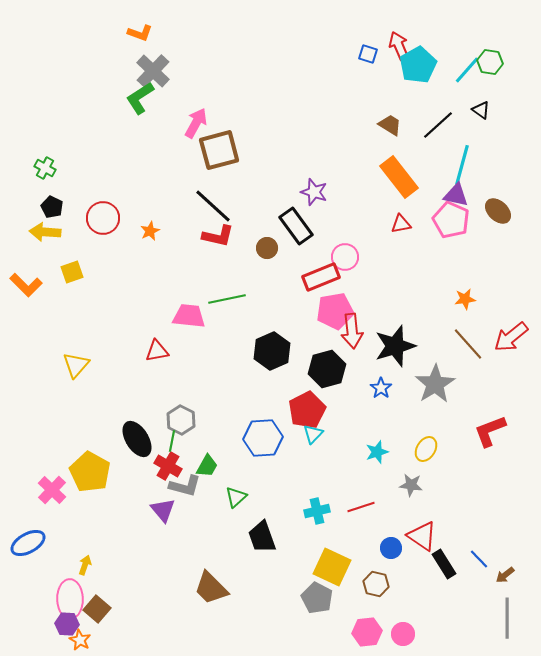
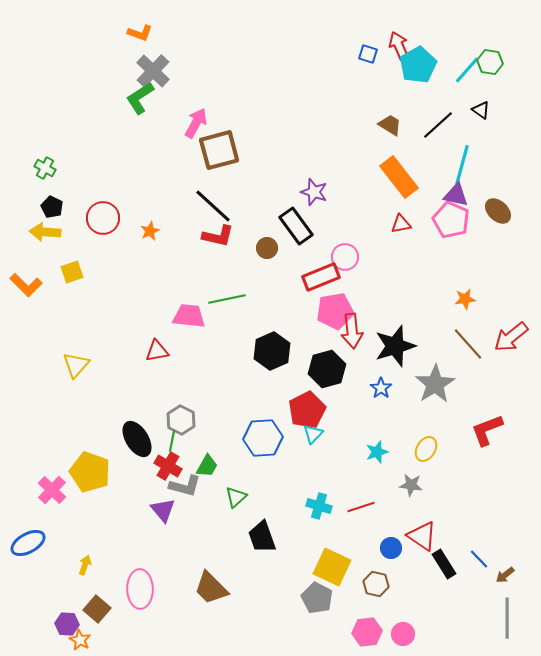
red L-shape at (490, 431): moved 3 px left, 1 px up
yellow pentagon at (90, 472): rotated 9 degrees counterclockwise
cyan cross at (317, 511): moved 2 px right, 5 px up; rotated 30 degrees clockwise
pink ellipse at (70, 599): moved 70 px right, 10 px up
